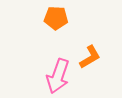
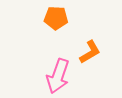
orange L-shape: moved 5 px up
